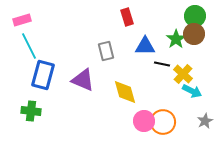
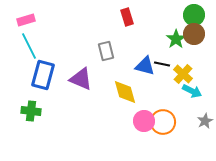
green circle: moved 1 px left, 1 px up
pink rectangle: moved 4 px right
blue triangle: moved 20 px down; rotated 15 degrees clockwise
purple triangle: moved 2 px left, 1 px up
